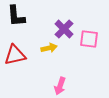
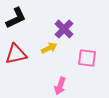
black L-shape: moved 2 px down; rotated 110 degrees counterclockwise
pink square: moved 2 px left, 19 px down
yellow arrow: rotated 14 degrees counterclockwise
red triangle: moved 1 px right, 1 px up
